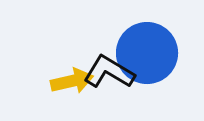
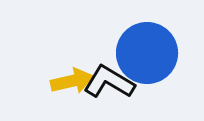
black L-shape: moved 10 px down
